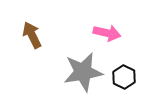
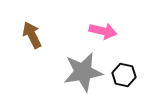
pink arrow: moved 4 px left, 2 px up
black hexagon: moved 2 px up; rotated 15 degrees counterclockwise
